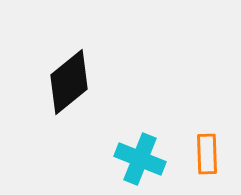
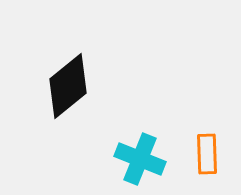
black diamond: moved 1 px left, 4 px down
